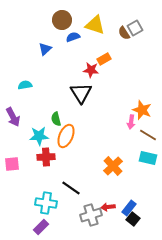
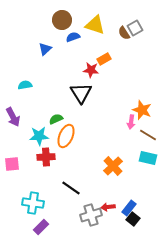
green semicircle: rotated 80 degrees clockwise
cyan cross: moved 13 px left
